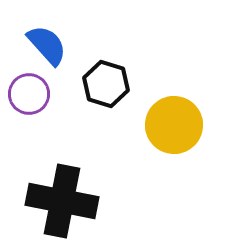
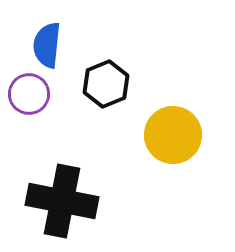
blue semicircle: rotated 132 degrees counterclockwise
black hexagon: rotated 21 degrees clockwise
yellow circle: moved 1 px left, 10 px down
